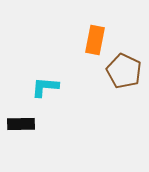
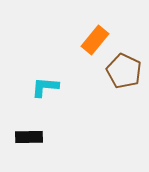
orange rectangle: rotated 28 degrees clockwise
black rectangle: moved 8 px right, 13 px down
